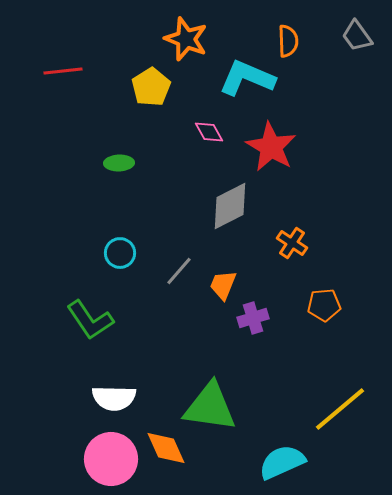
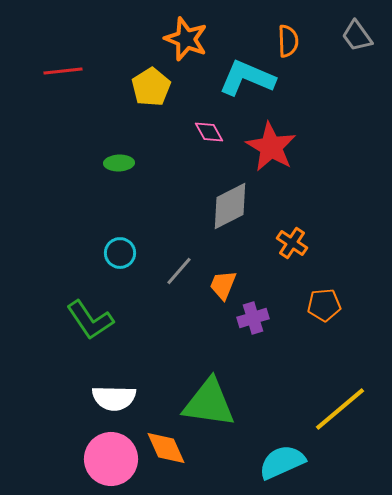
green triangle: moved 1 px left, 4 px up
